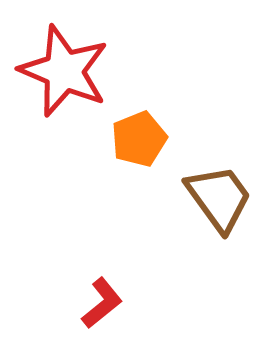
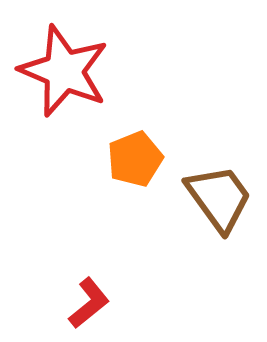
orange pentagon: moved 4 px left, 20 px down
red L-shape: moved 13 px left
